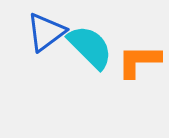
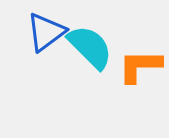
orange L-shape: moved 1 px right, 5 px down
